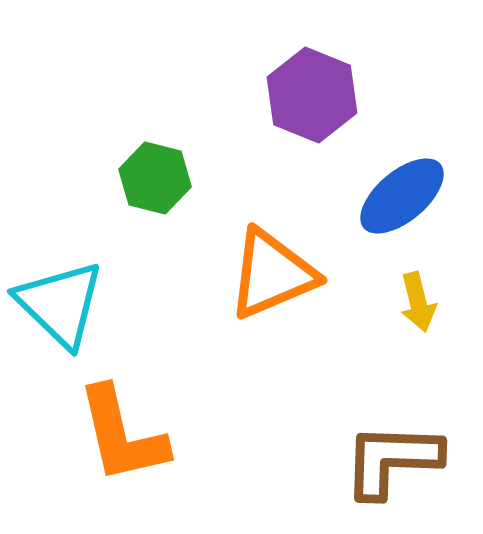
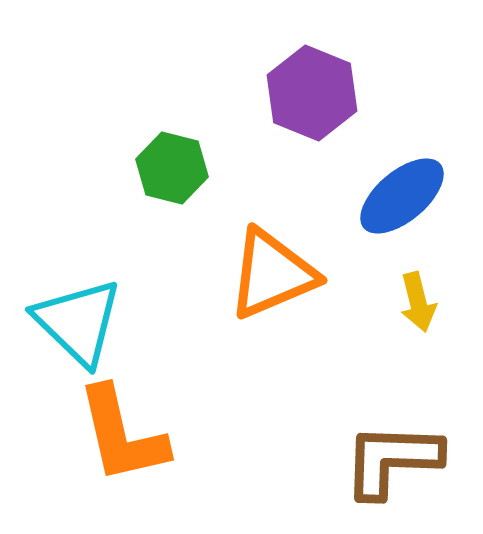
purple hexagon: moved 2 px up
green hexagon: moved 17 px right, 10 px up
cyan triangle: moved 18 px right, 18 px down
